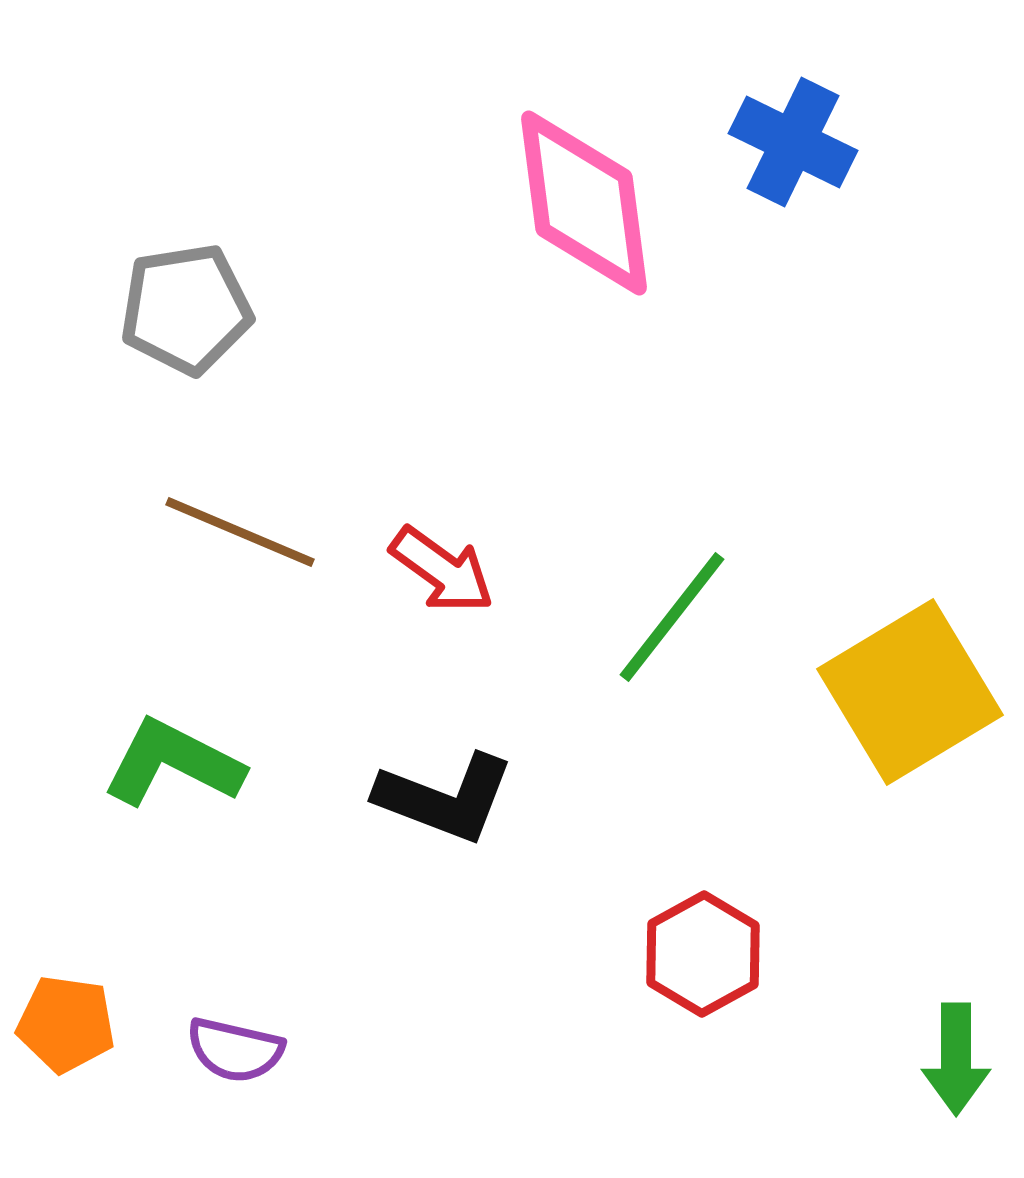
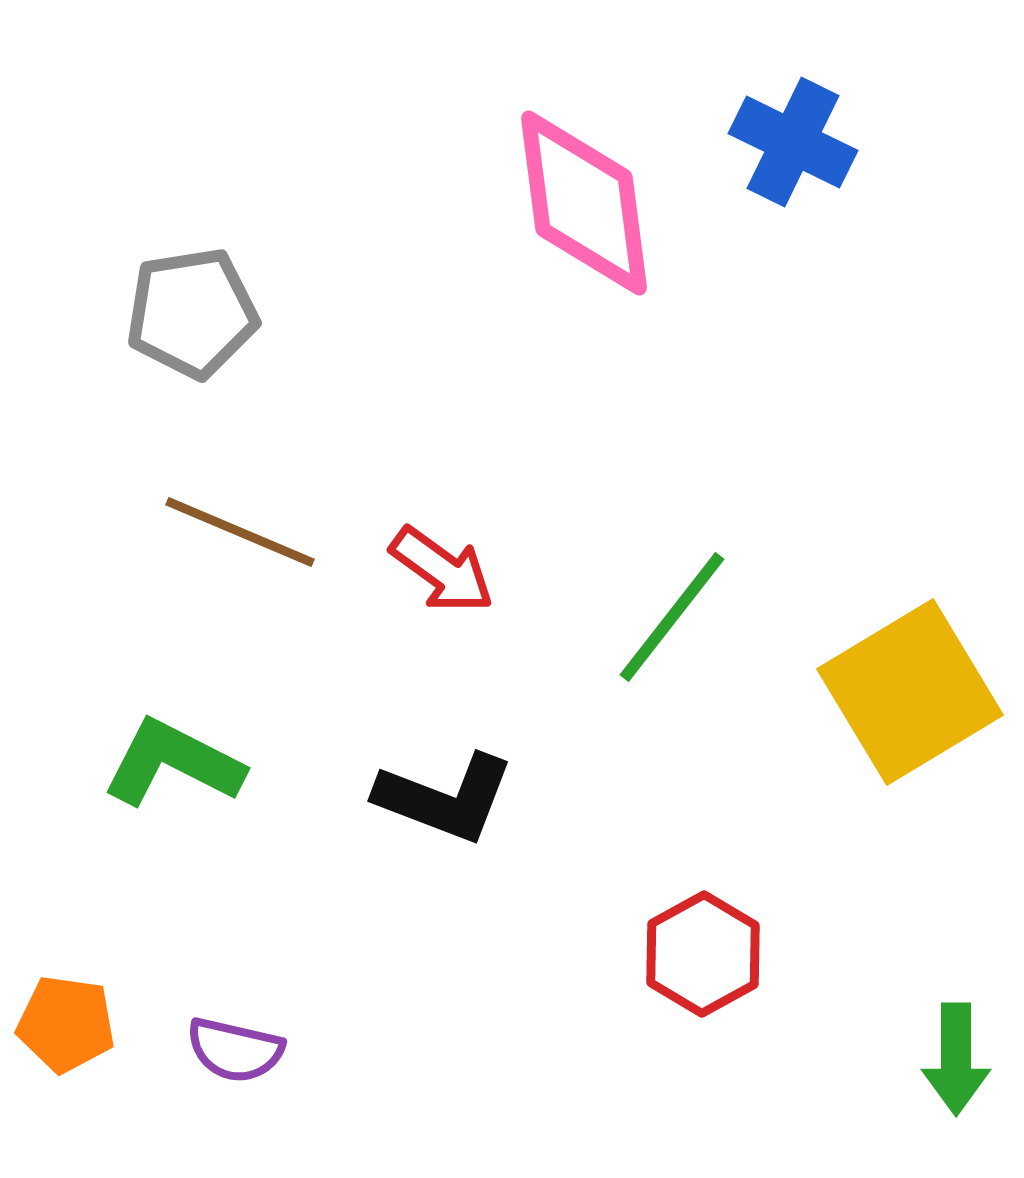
gray pentagon: moved 6 px right, 4 px down
